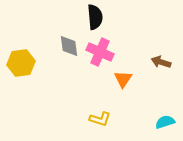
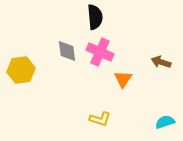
gray diamond: moved 2 px left, 5 px down
yellow hexagon: moved 7 px down
